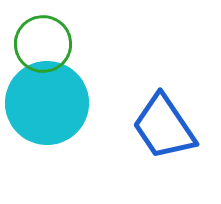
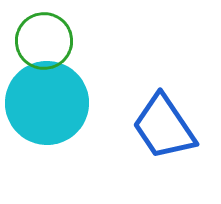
green circle: moved 1 px right, 3 px up
